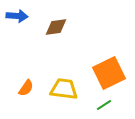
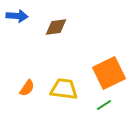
orange semicircle: moved 1 px right
